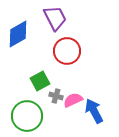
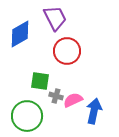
blue diamond: moved 2 px right
green square: rotated 36 degrees clockwise
blue arrow: rotated 40 degrees clockwise
